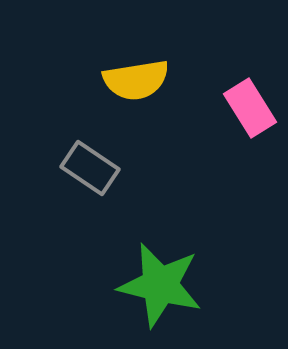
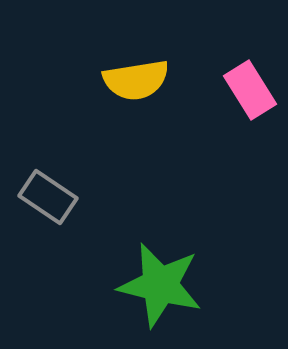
pink rectangle: moved 18 px up
gray rectangle: moved 42 px left, 29 px down
